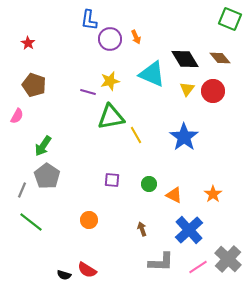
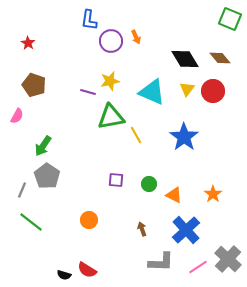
purple circle: moved 1 px right, 2 px down
cyan triangle: moved 18 px down
purple square: moved 4 px right
blue cross: moved 3 px left
